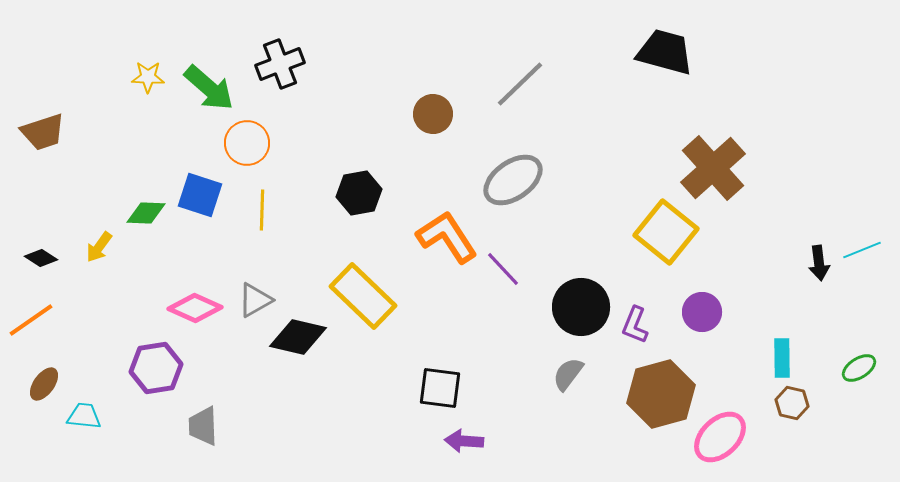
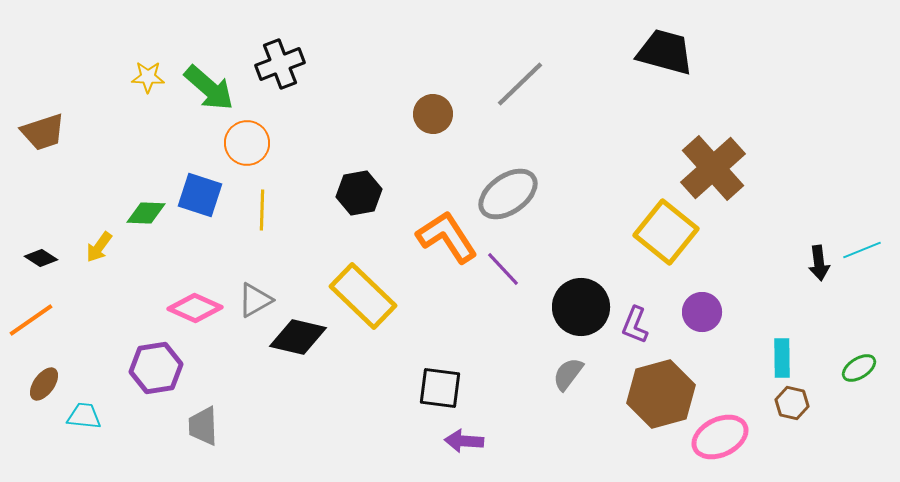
gray ellipse at (513, 180): moved 5 px left, 14 px down
pink ellipse at (720, 437): rotated 18 degrees clockwise
